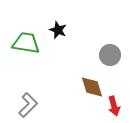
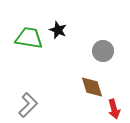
green trapezoid: moved 3 px right, 5 px up
gray circle: moved 7 px left, 4 px up
red arrow: moved 3 px down
